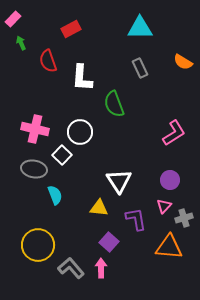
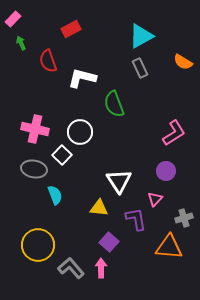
cyan triangle: moved 1 px right, 8 px down; rotated 28 degrees counterclockwise
white L-shape: rotated 100 degrees clockwise
purple circle: moved 4 px left, 9 px up
pink triangle: moved 9 px left, 7 px up
